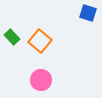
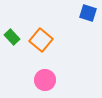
orange square: moved 1 px right, 1 px up
pink circle: moved 4 px right
